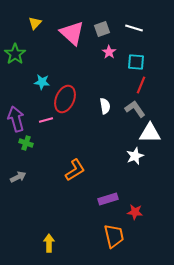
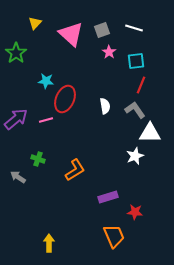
gray square: moved 1 px down
pink triangle: moved 1 px left, 1 px down
green star: moved 1 px right, 1 px up
cyan square: moved 1 px up; rotated 12 degrees counterclockwise
cyan star: moved 4 px right, 1 px up
gray L-shape: moved 1 px down
purple arrow: rotated 65 degrees clockwise
green cross: moved 12 px right, 16 px down
gray arrow: rotated 119 degrees counterclockwise
purple rectangle: moved 2 px up
orange trapezoid: rotated 10 degrees counterclockwise
